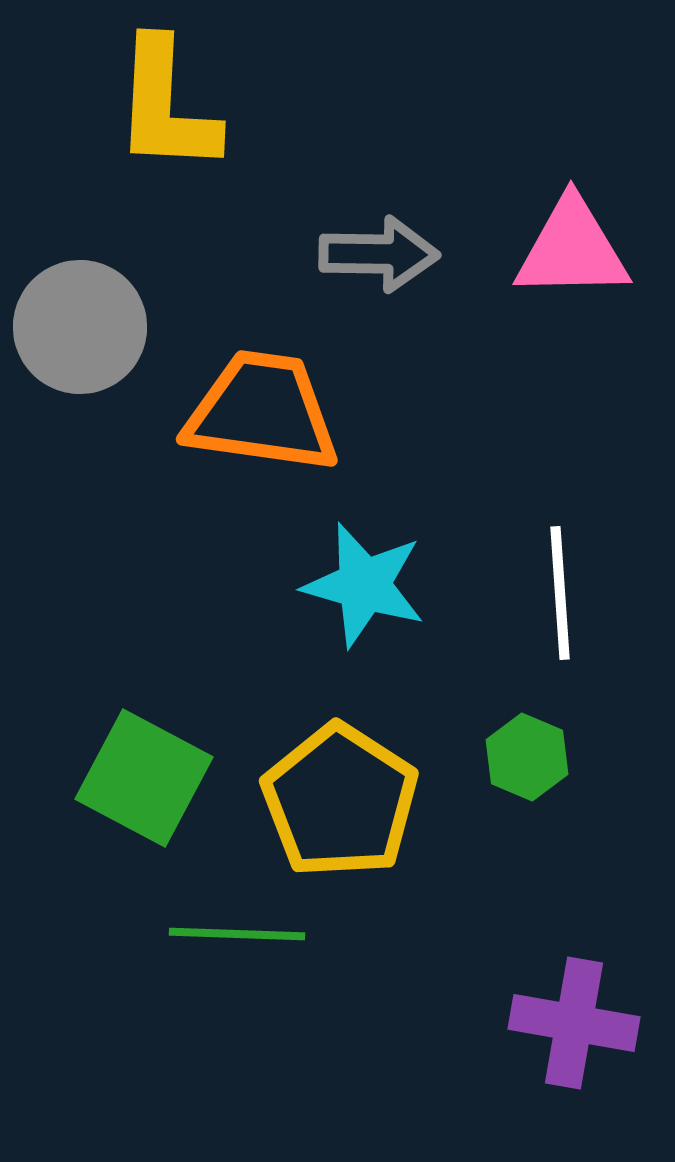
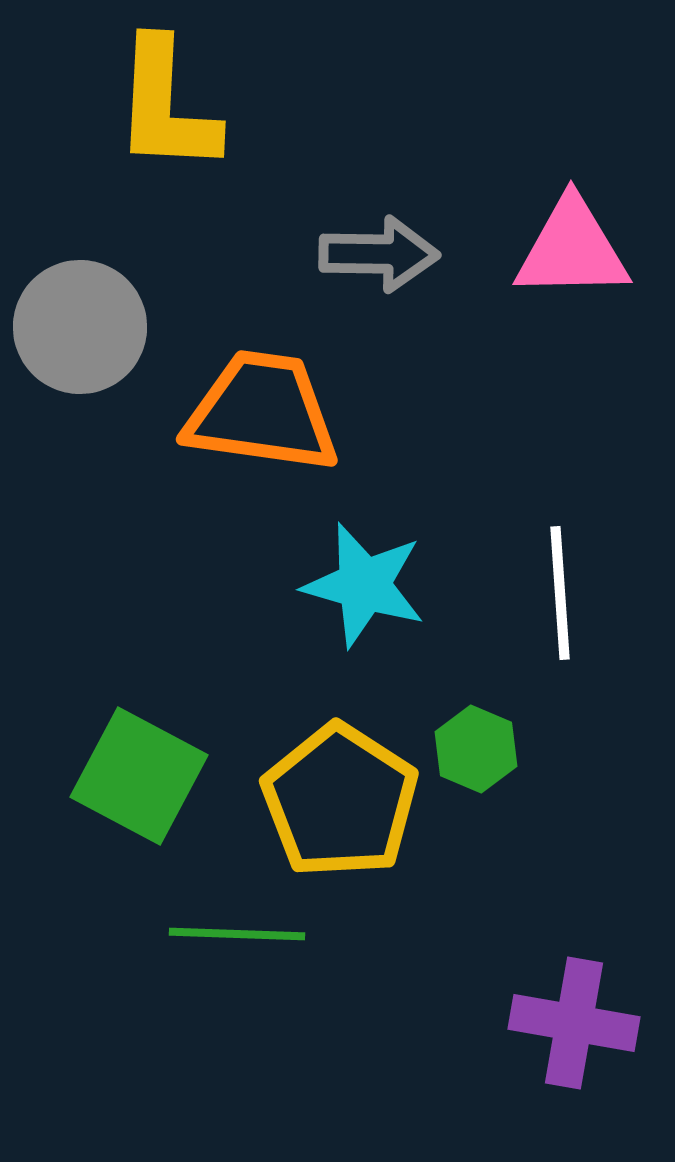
green hexagon: moved 51 px left, 8 px up
green square: moved 5 px left, 2 px up
